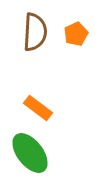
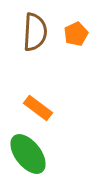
green ellipse: moved 2 px left, 1 px down
